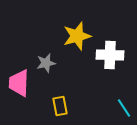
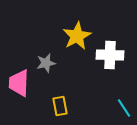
yellow star: rotated 12 degrees counterclockwise
